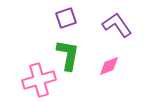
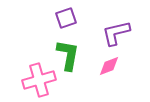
purple L-shape: moved 1 px left, 8 px down; rotated 68 degrees counterclockwise
